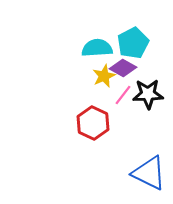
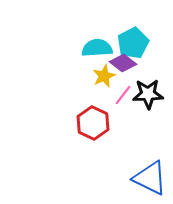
purple diamond: moved 5 px up; rotated 8 degrees clockwise
blue triangle: moved 1 px right, 5 px down
